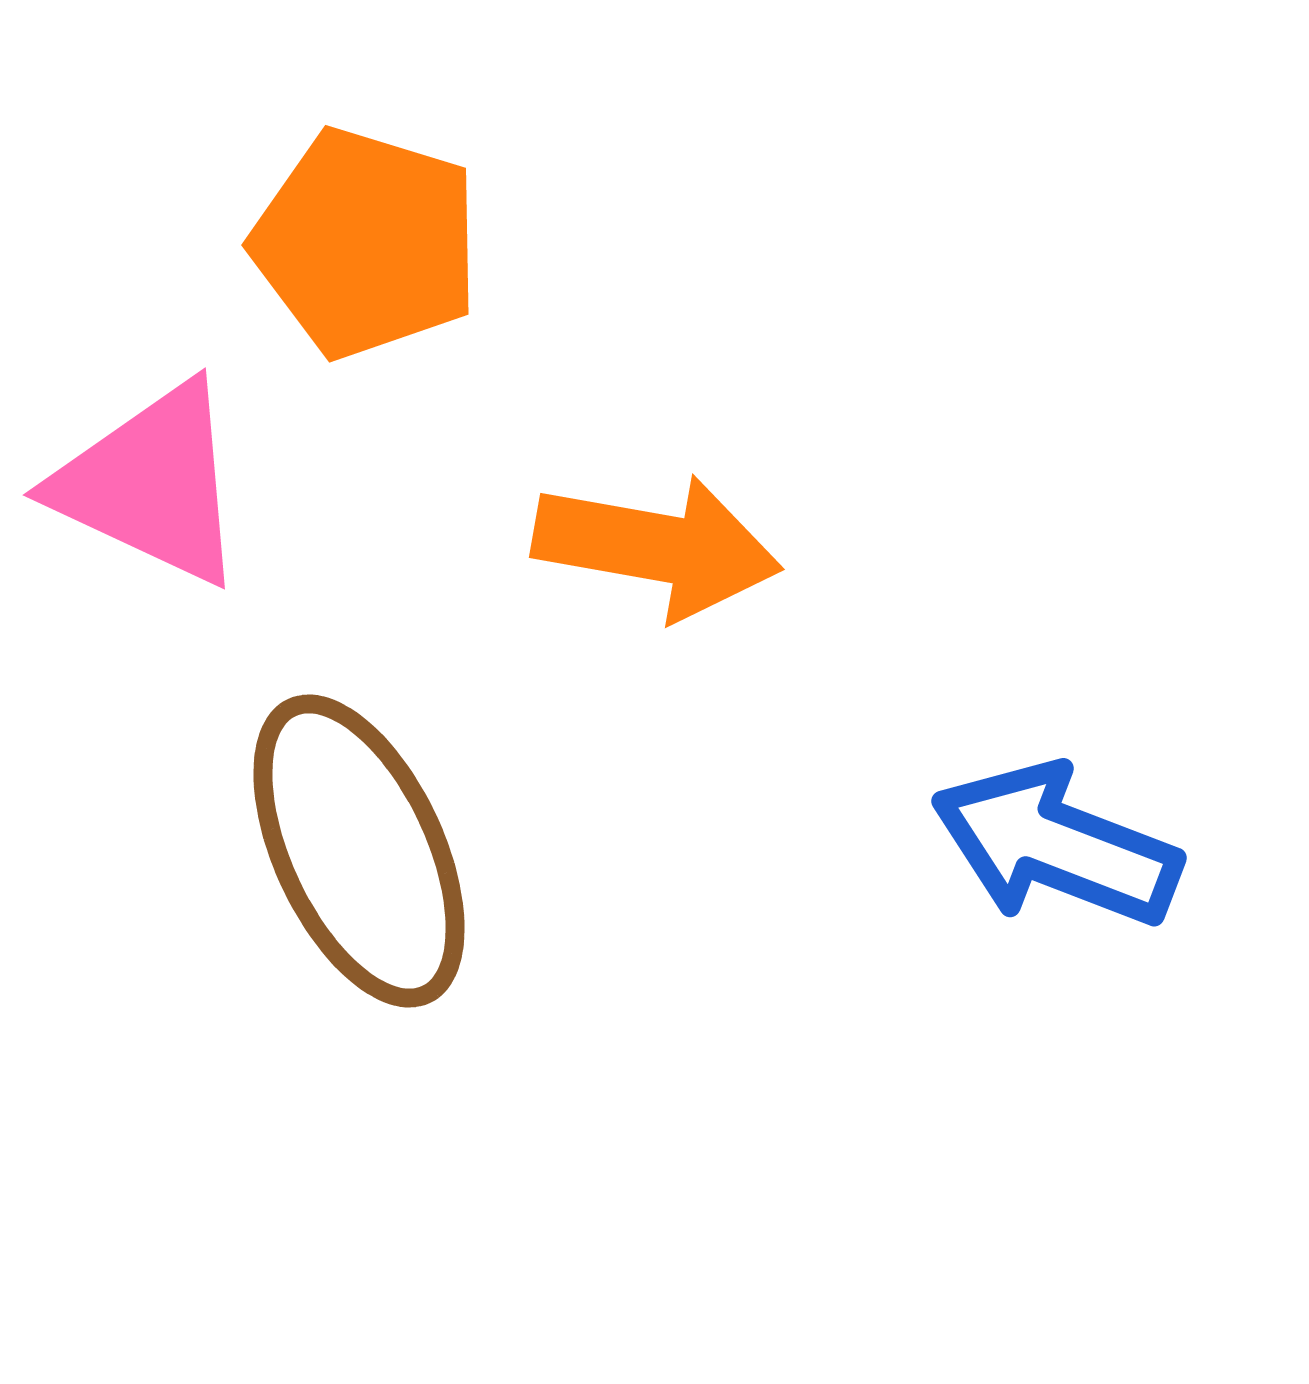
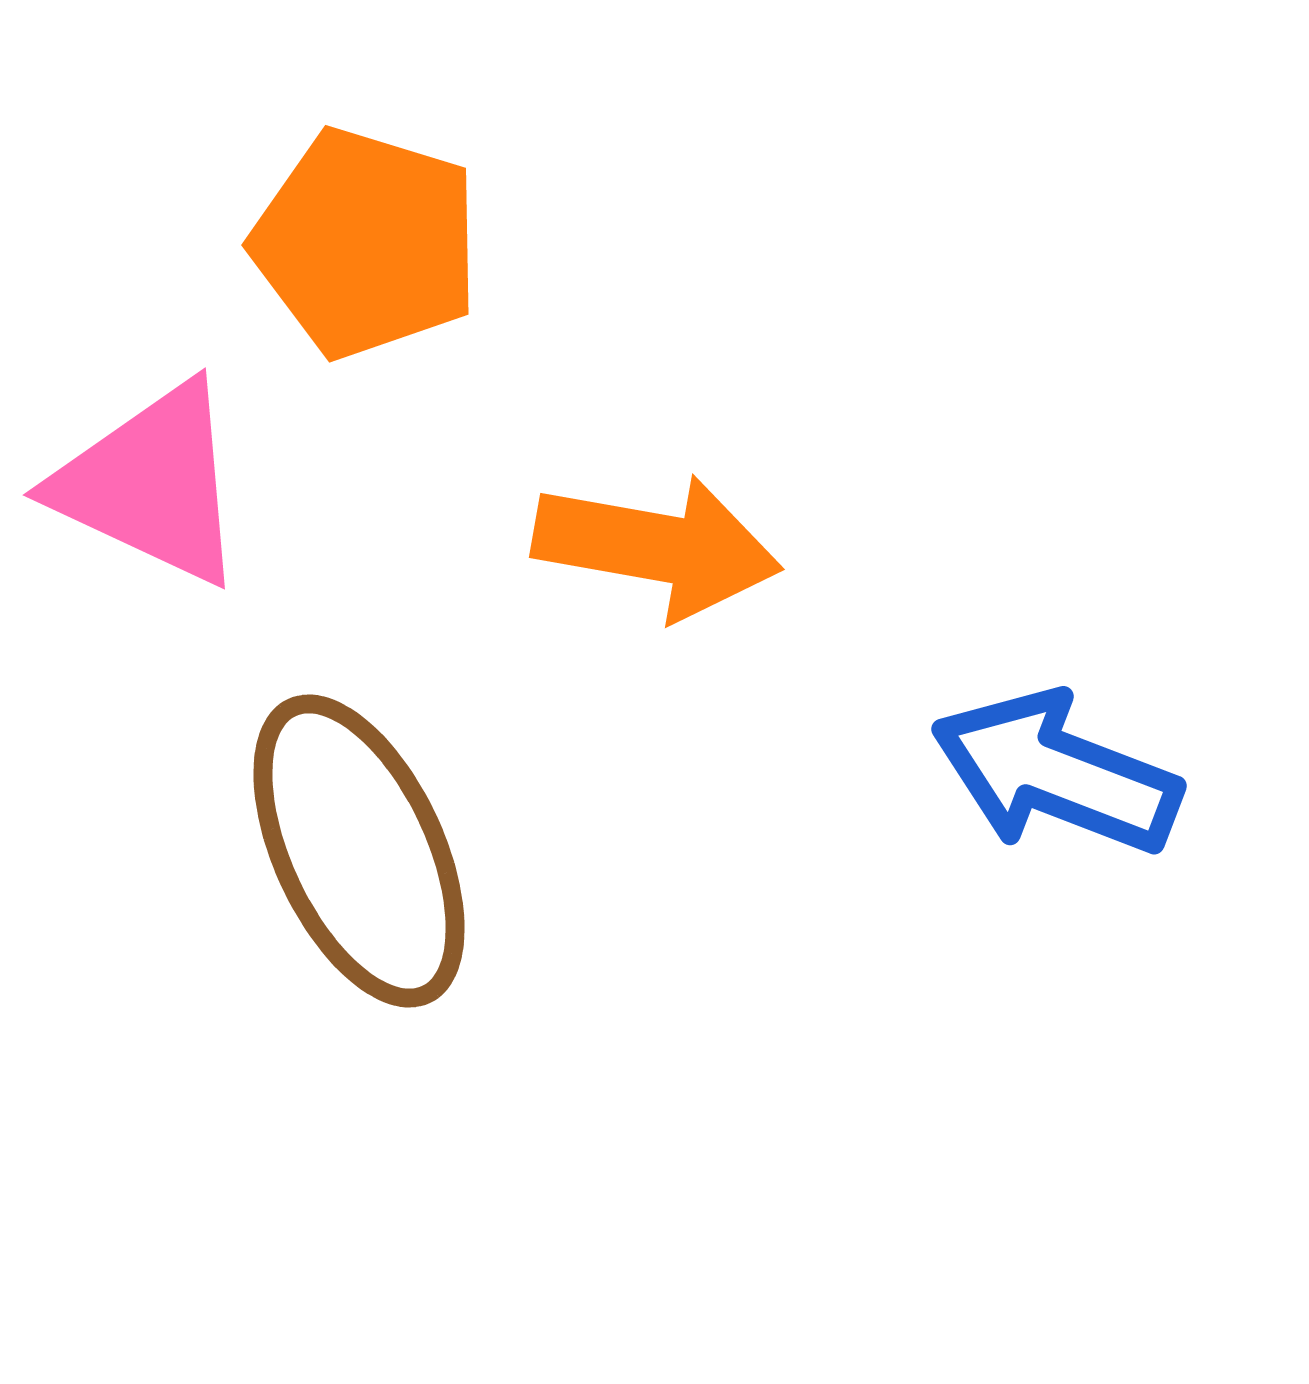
blue arrow: moved 72 px up
